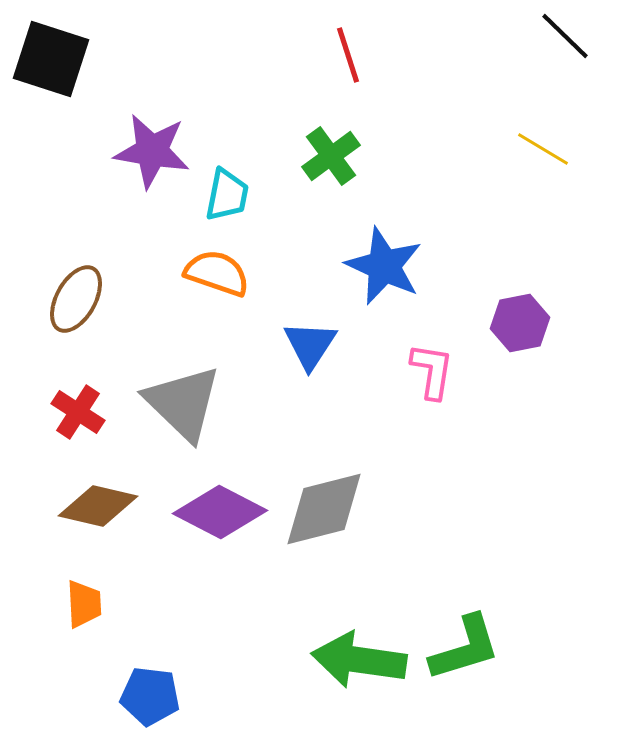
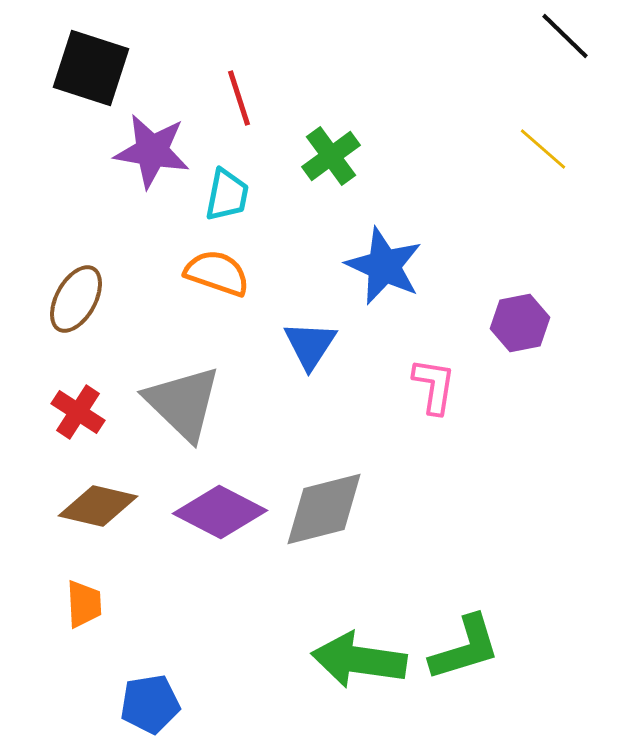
red line: moved 109 px left, 43 px down
black square: moved 40 px right, 9 px down
yellow line: rotated 10 degrees clockwise
pink L-shape: moved 2 px right, 15 px down
blue pentagon: moved 8 px down; rotated 16 degrees counterclockwise
